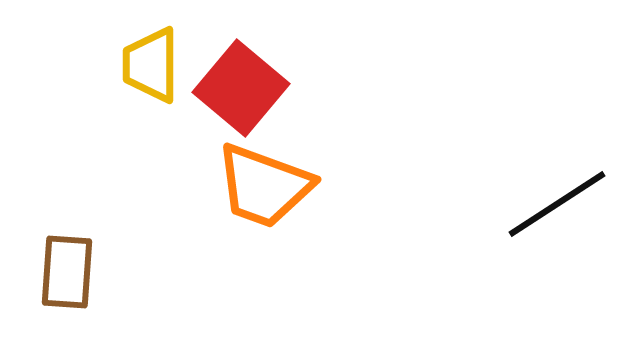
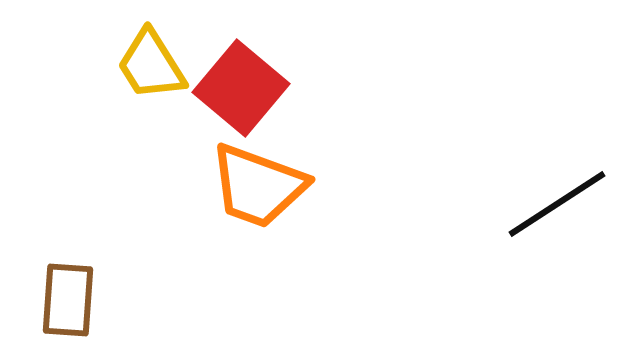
yellow trapezoid: rotated 32 degrees counterclockwise
orange trapezoid: moved 6 px left
brown rectangle: moved 1 px right, 28 px down
